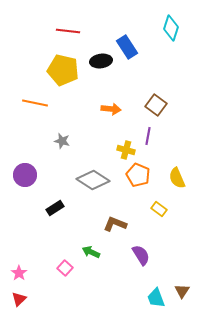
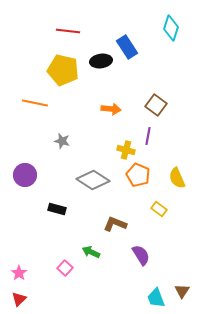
black rectangle: moved 2 px right, 1 px down; rotated 48 degrees clockwise
